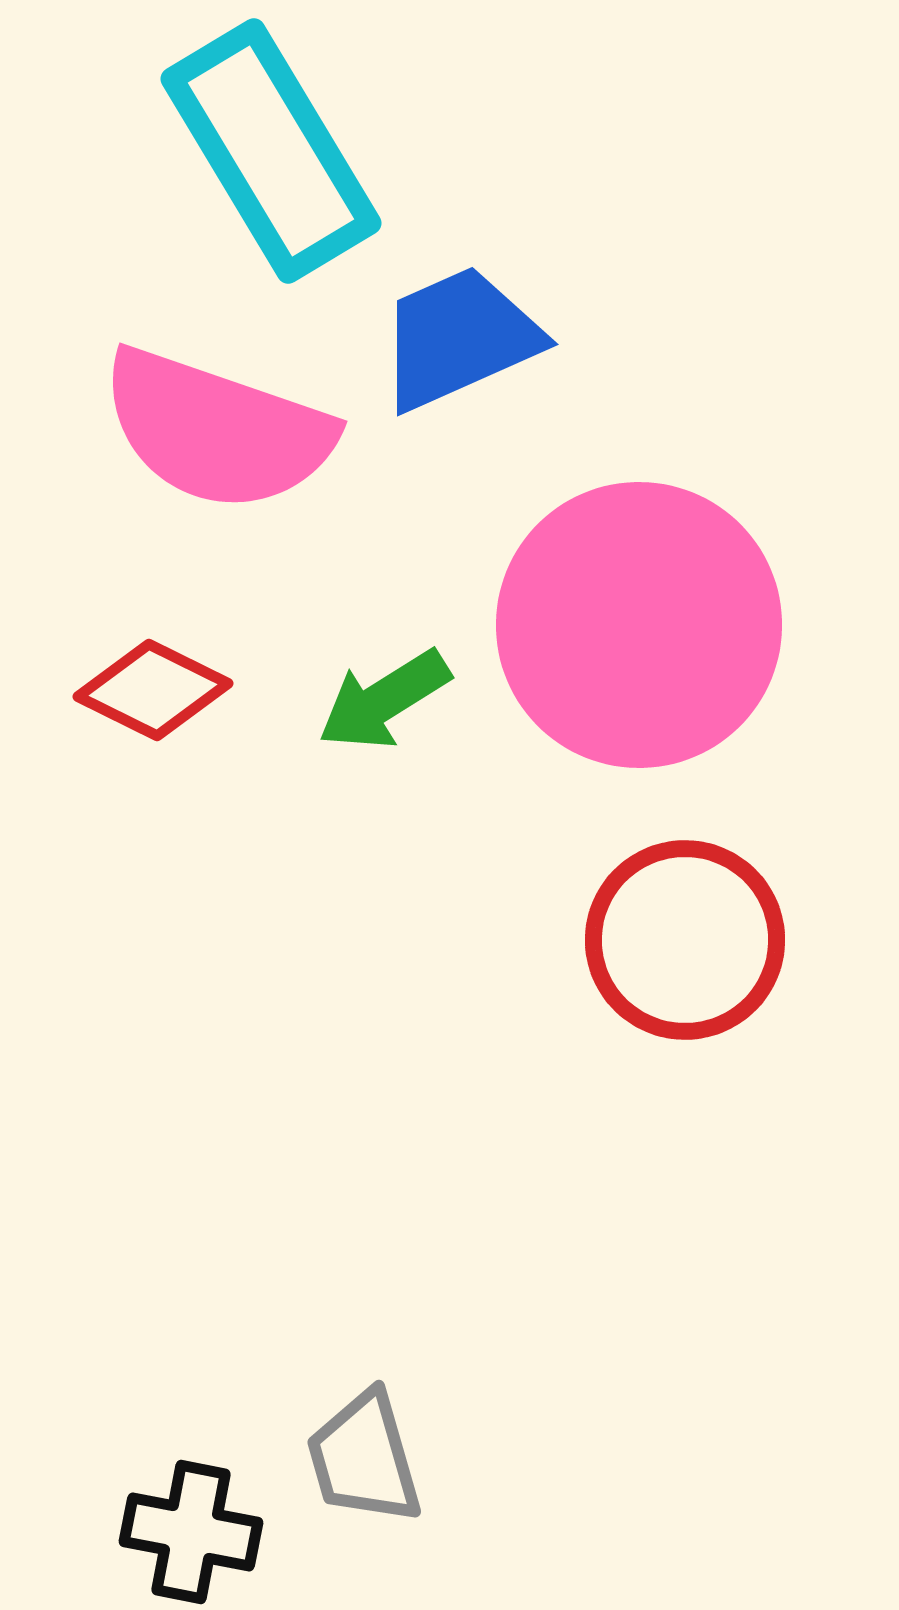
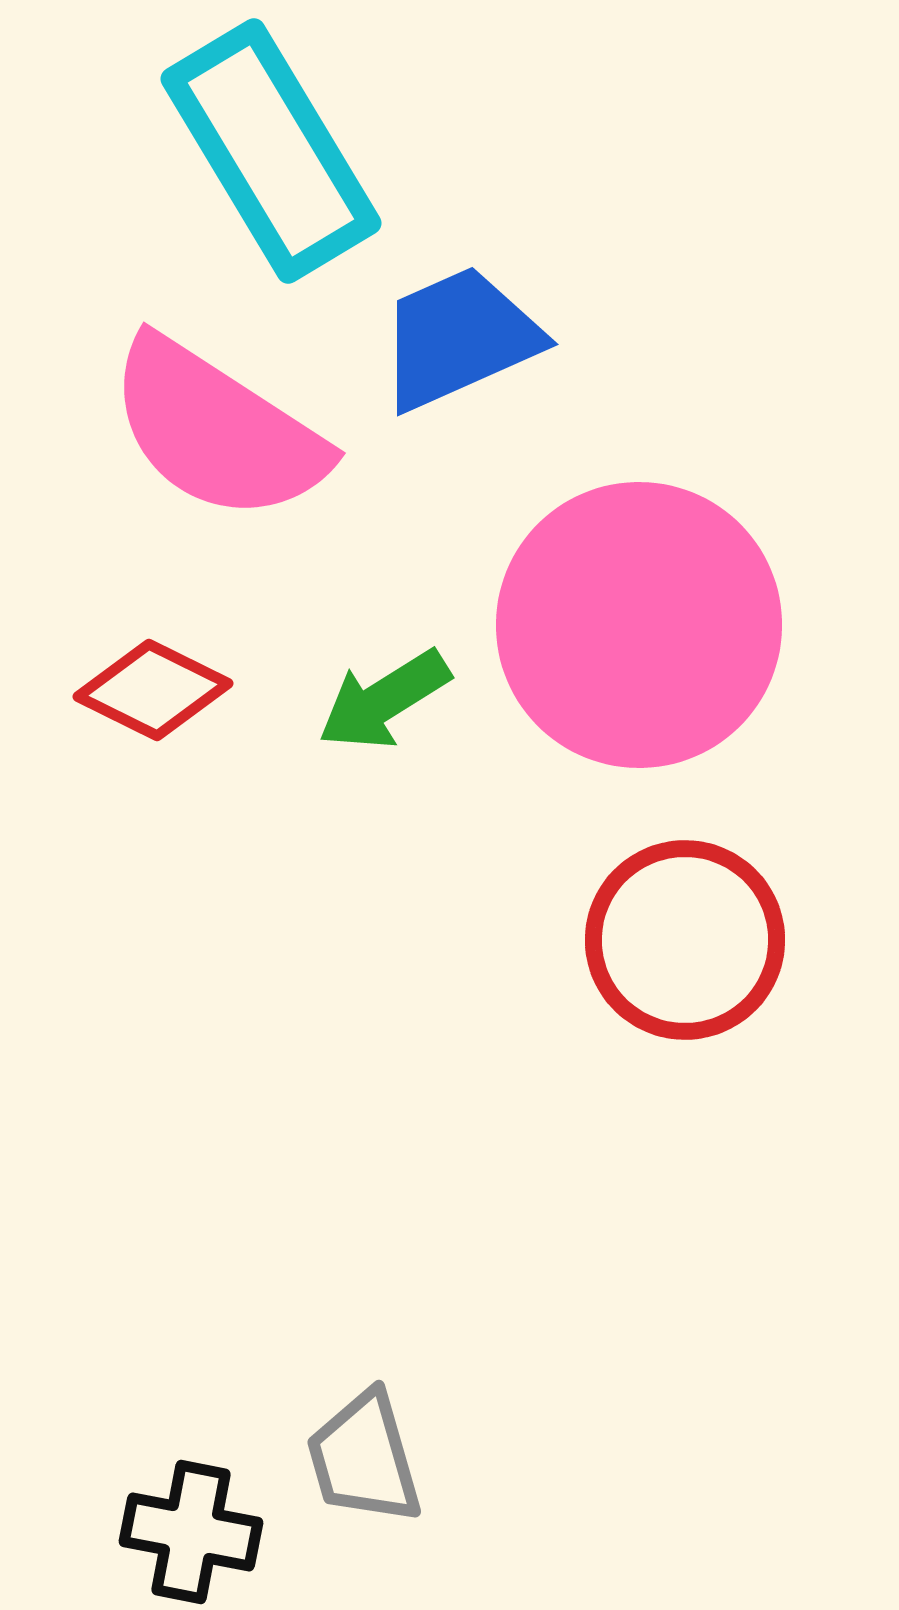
pink semicircle: rotated 14 degrees clockwise
